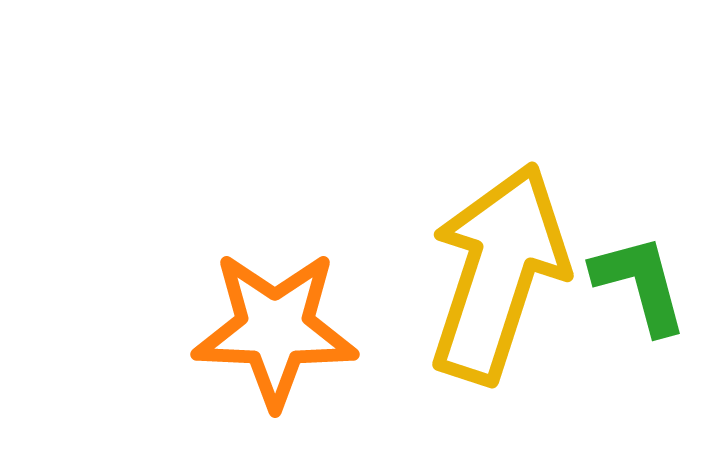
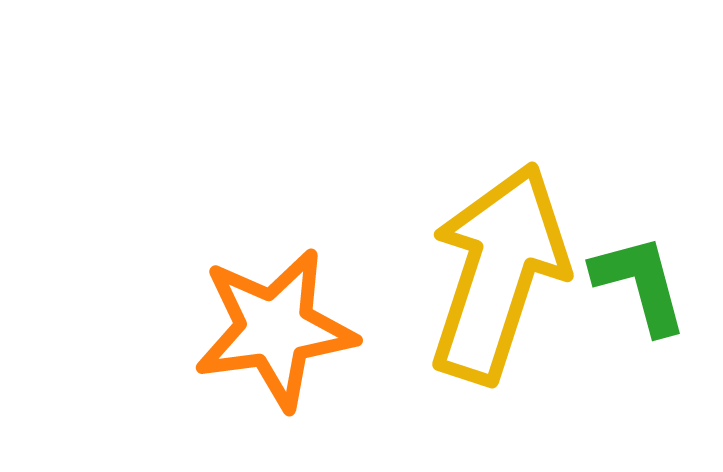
orange star: rotated 10 degrees counterclockwise
